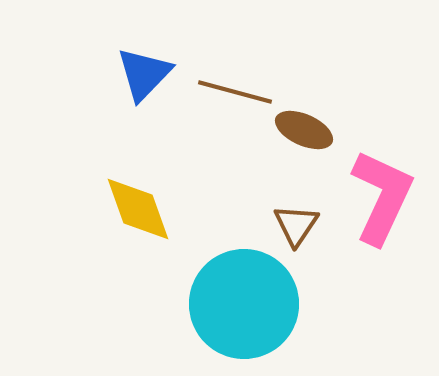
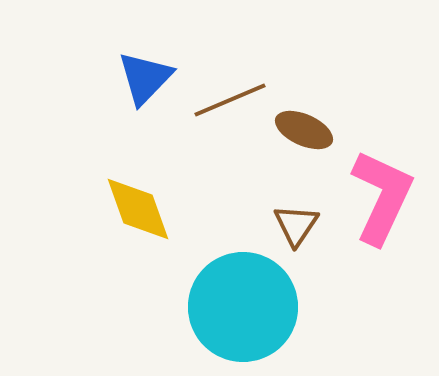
blue triangle: moved 1 px right, 4 px down
brown line: moved 5 px left, 8 px down; rotated 38 degrees counterclockwise
cyan circle: moved 1 px left, 3 px down
